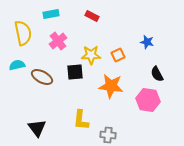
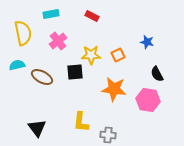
orange star: moved 3 px right, 3 px down
yellow L-shape: moved 2 px down
